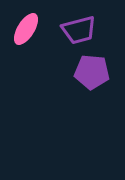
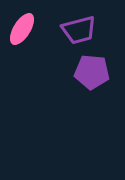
pink ellipse: moved 4 px left
